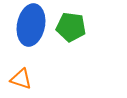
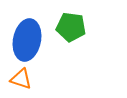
blue ellipse: moved 4 px left, 15 px down
